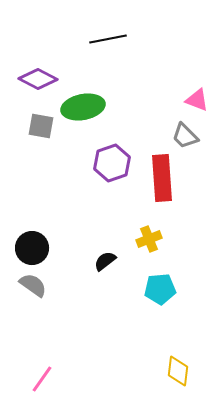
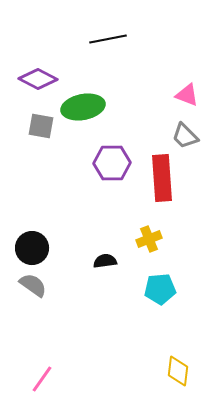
pink triangle: moved 10 px left, 5 px up
purple hexagon: rotated 18 degrees clockwise
black semicircle: rotated 30 degrees clockwise
